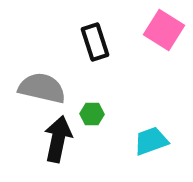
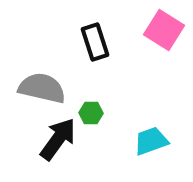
green hexagon: moved 1 px left, 1 px up
black arrow: rotated 24 degrees clockwise
